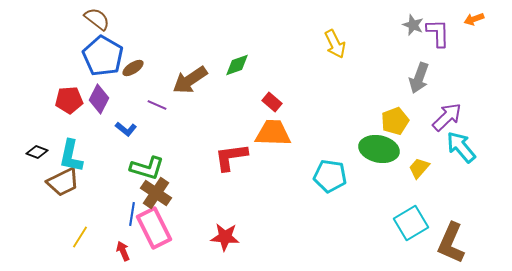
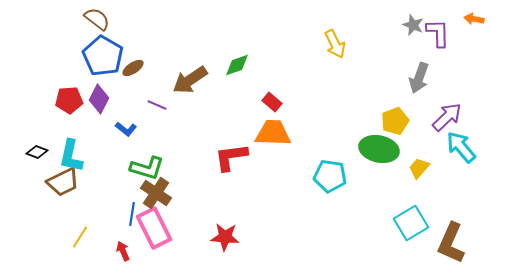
orange arrow: rotated 30 degrees clockwise
